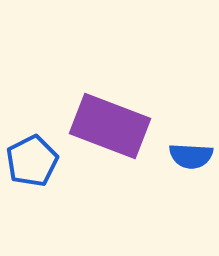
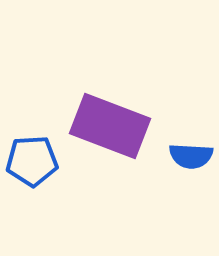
blue pentagon: rotated 24 degrees clockwise
